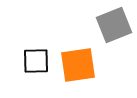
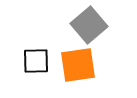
gray square: moved 25 px left; rotated 18 degrees counterclockwise
